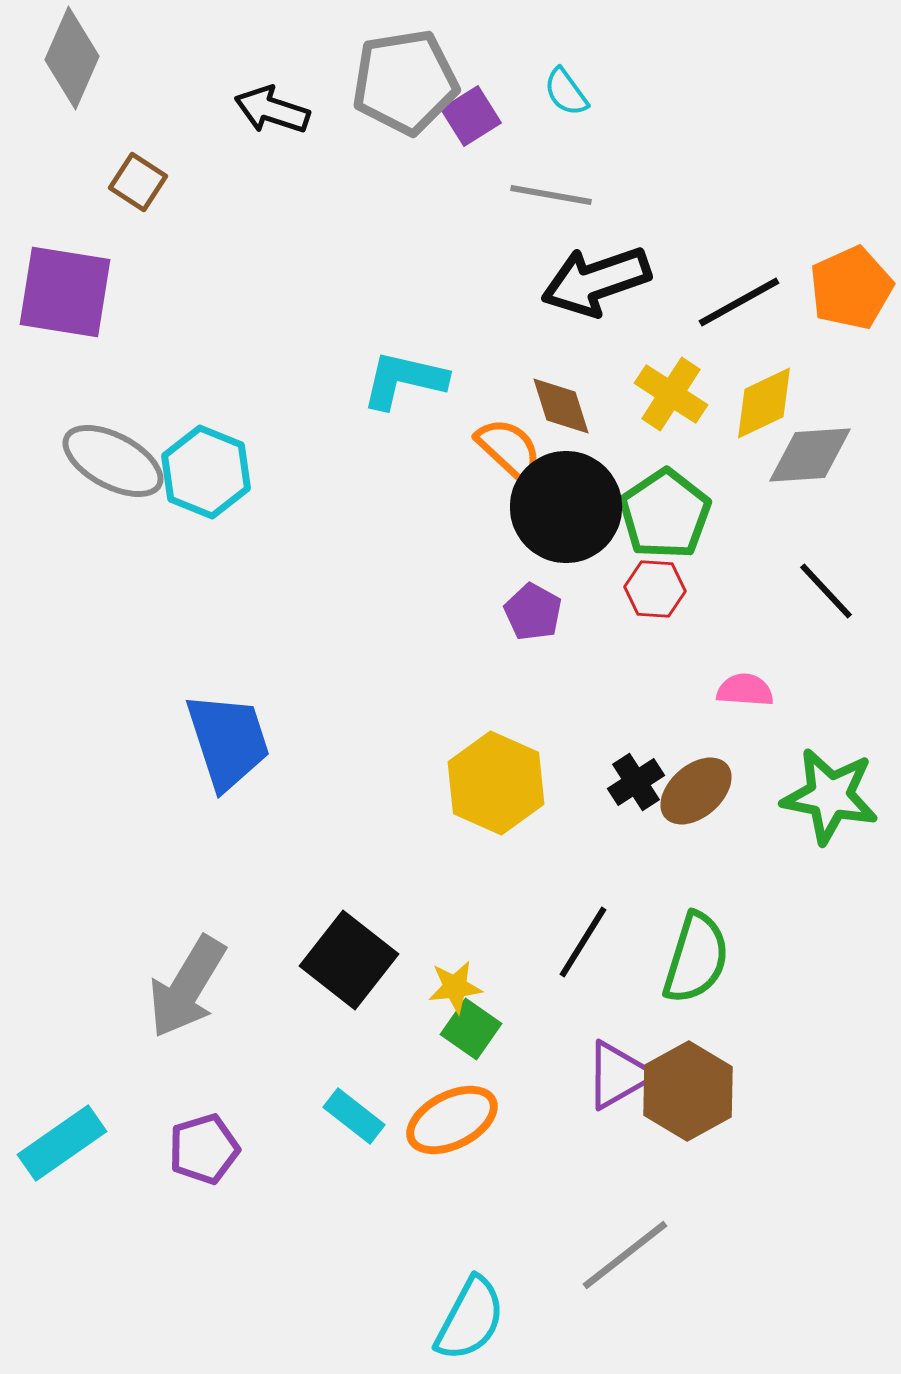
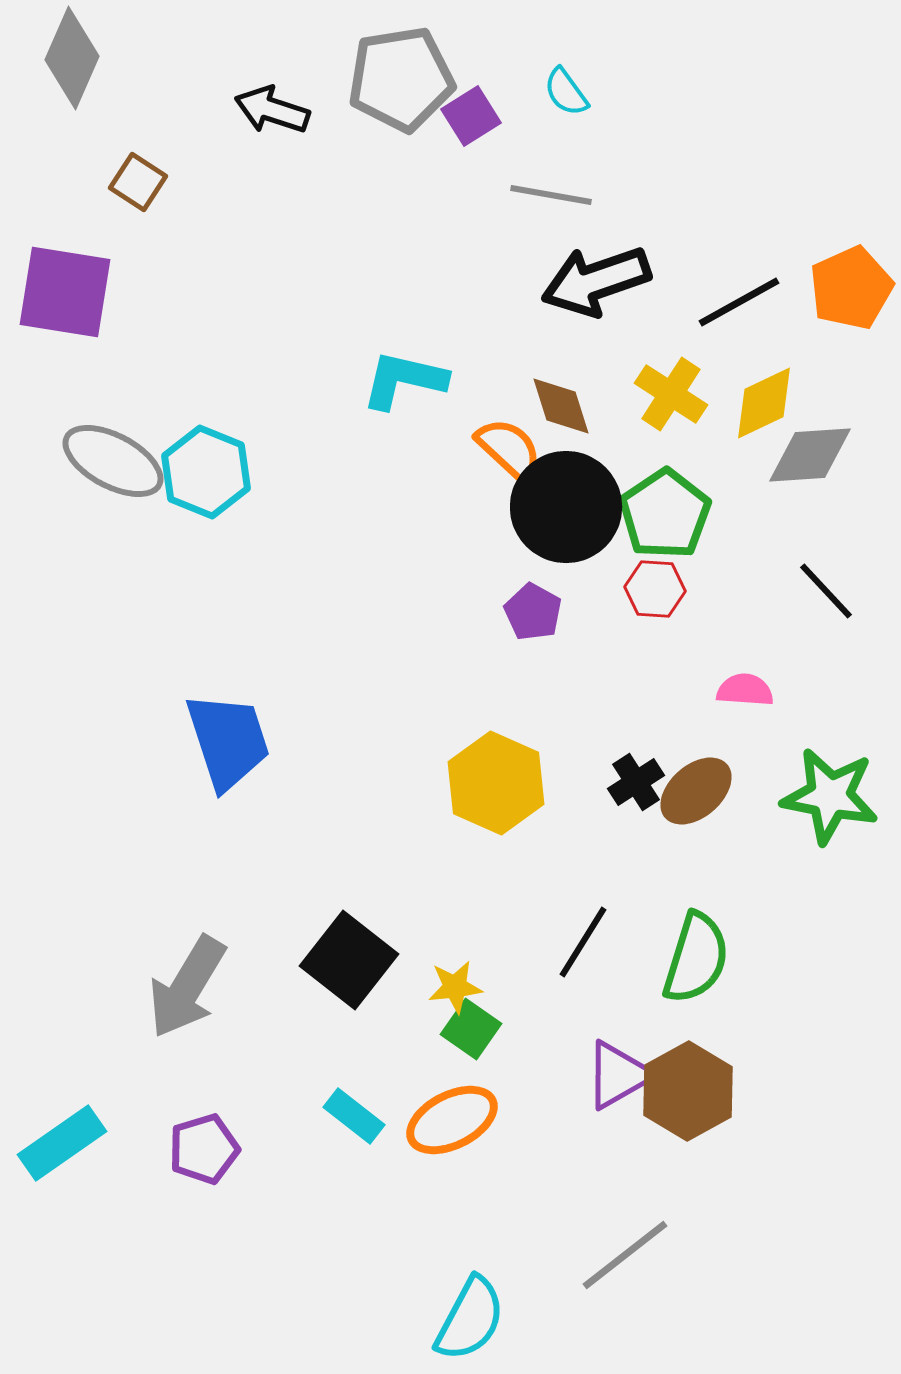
gray pentagon at (405, 82): moved 4 px left, 3 px up
